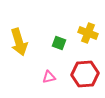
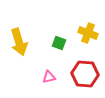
red hexagon: rotated 8 degrees clockwise
